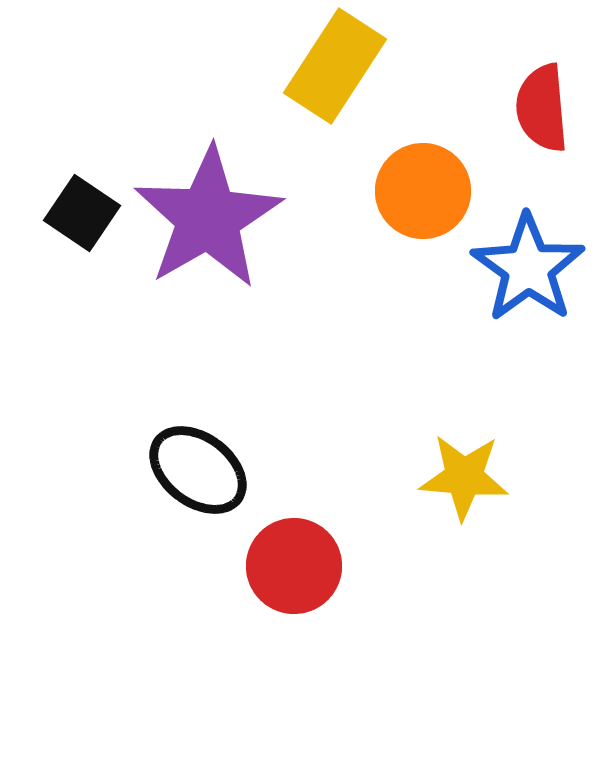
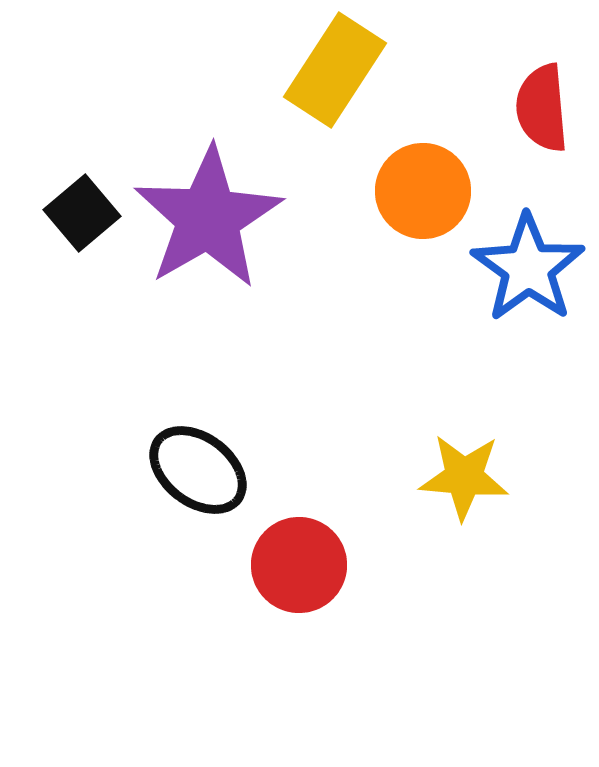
yellow rectangle: moved 4 px down
black square: rotated 16 degrees clockwise
red circle: moved 5 px right, 1 px up
